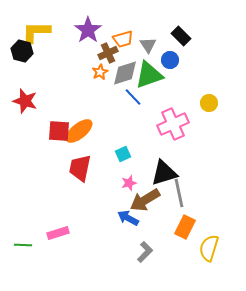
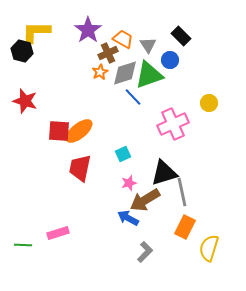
orange trapezoid: rotated 135 degrees counterclockwise
gray line: moved 3 px right, 1 px up
